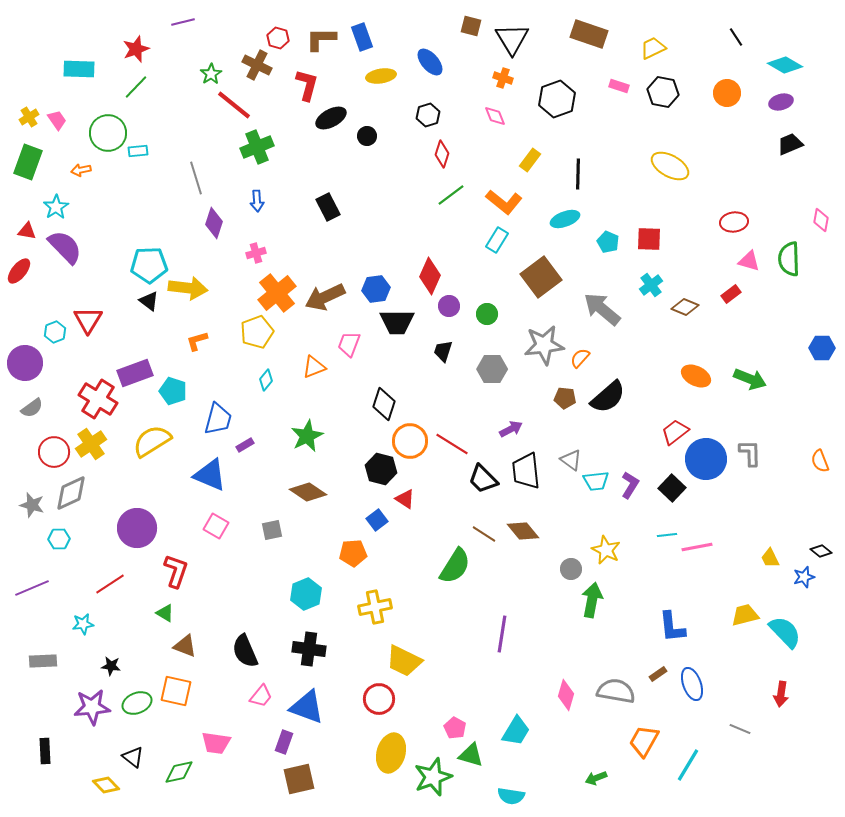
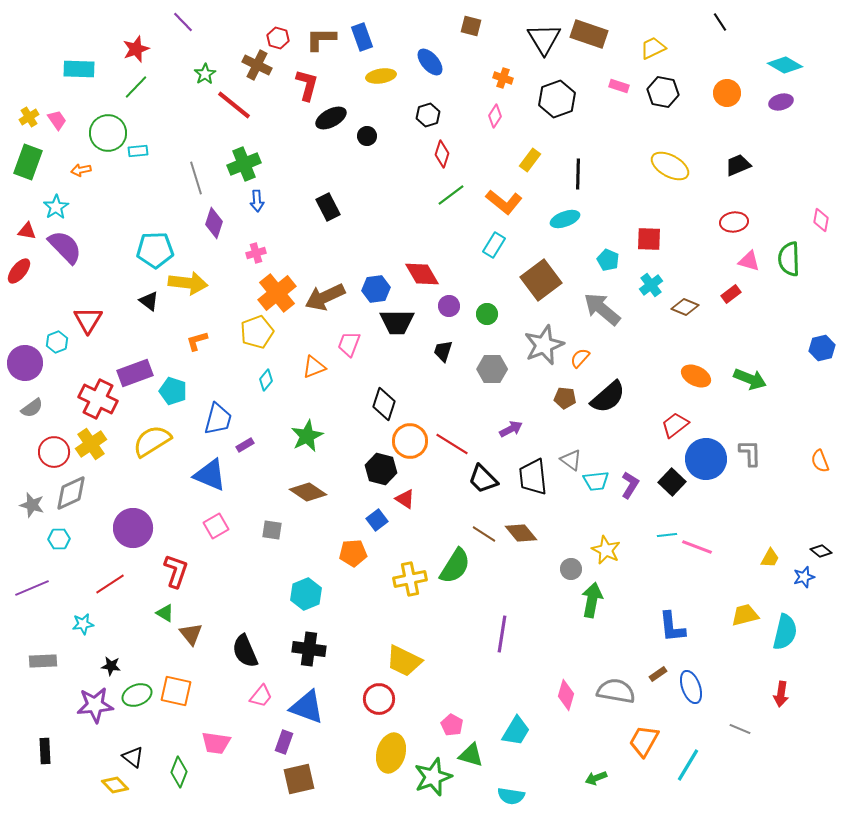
purple line at (183, 22): rotated 60 degrees clockwise
black line at (736, 37): moved 16 px left, 15 px up
black triangle at (512, 39): moved 32 px right
green star at (211, 74): moved 6 px left
pink diamond at (495, 116): rotated 55 degrees clockwise
black trapezoid at (790, 144): moved 52 px left, 21 px down
green cross at (257, 147): moved 13 px left, 17 px down
cyan rectangle at (497, 240): moved 3 px left, 5 px down
cyan pentagon at (608, 242): moved 18 px down
cyan pentagon at (149, 265): moved 6 px right, 15 px up
red diamond at (430, 276): moved 8 px left, 2 px up; rotated 54 degrees counterclockwise
brown square at (541, 277): moved 3 px down
yellow arrow at (188, 288): moved 5 px up
cyan hexagon at (55, 332): moved 2 px right, 10 px down
gray star at (544, 345): rotated 15 degrees counterclockwise
blue hexagon at (822, 348): rotated 15 degrees counterclockwise
red cross at (98, 399): rotated 6 degrees counterclockwise
red trapezoid at (675, 432): moved 7 px up
black trapezoid at (526, 471): moved 7 px right, 6 px down
black square at (672, 488): moved 6 px up
pink square at (216, 526): rotated 30 degrees clockwise
purple circle at (137, 528): moved 4 px left
gray square at (272, 530): rotated 20 degrees clockwise
brown diamond at (523, 531): moved 2 px left, 2 px down
pink line at (697, 547): rotated 32 degrees clockwise
yellow trapezoid at (770, 558): rotated 125 degrees counterclockwise
yellow cross at (375, 607): moved 35 px right, 28 px up
cyan semicircle at (785, 632): rotated 57 degrees clockwise
brown triangle at (185, 646): moved 6 px right, 12 px up; rotated 30 degrees clockwise
blue ellipse at (692, 684): moved 1 px left, 3 px down
green ellipse at (137, 703): moved 8 px up
purple star at (92, 707): moved 3 px right, 2 px up
pink pentagon at (455, 728): moved 3 px left, 3 px up
green diamond at (179, 772): rotated 56 degrees counterclockwise
yellow diamond at (106, 785): moved 9 px right
